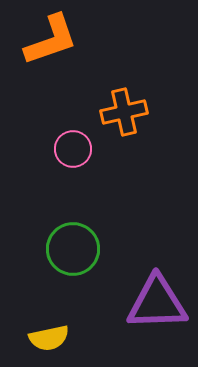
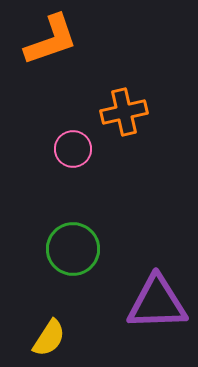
yellow semicircle: rotated 45 degrees counterclockwise
